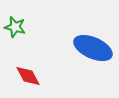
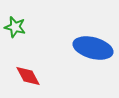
blue ellipse: rotated 9 degrees counterclockwise
